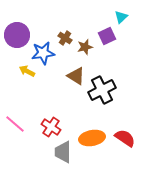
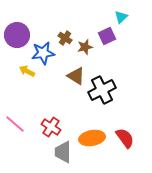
red semicircle: rotated 20 degrees clockwise
